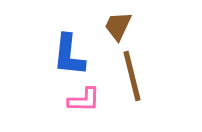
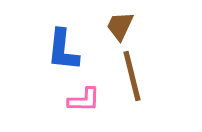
brown trapezoid: moved 2 px right
blue L-shape: moved 6 px left, 5 px up
